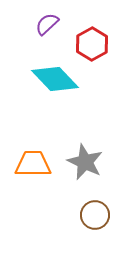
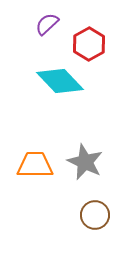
red hexagon: moved 3 px left
cyan diamond: moved 5 px right, 2 px down
orange trapezoid: moved 2 px right, 1 px down
